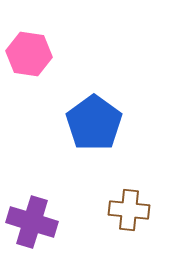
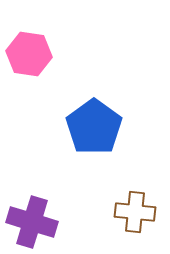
blue pentagon: moved 4 px down
brown cross: moved 6 px right, 2 px down
